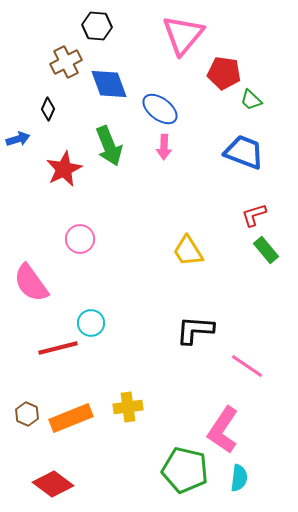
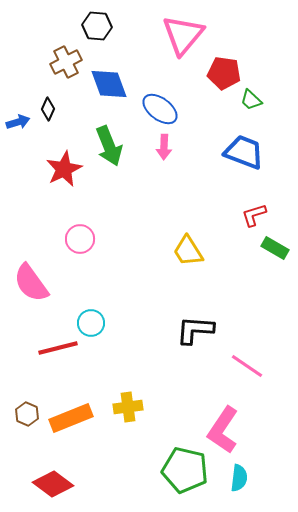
blue arrow: moved 17 px up
green rectangle: moved 9 px right, 2 px up; rotated 20 degrees counterclockwise
